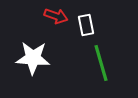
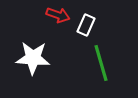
red arrow: moved 2 px right, 1 px up
white rectangle: rotated 35 degrees clockwise
